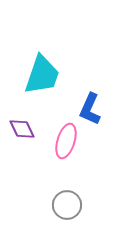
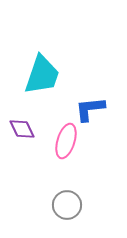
blue L-shape: rotated 60 degrees clockwise
